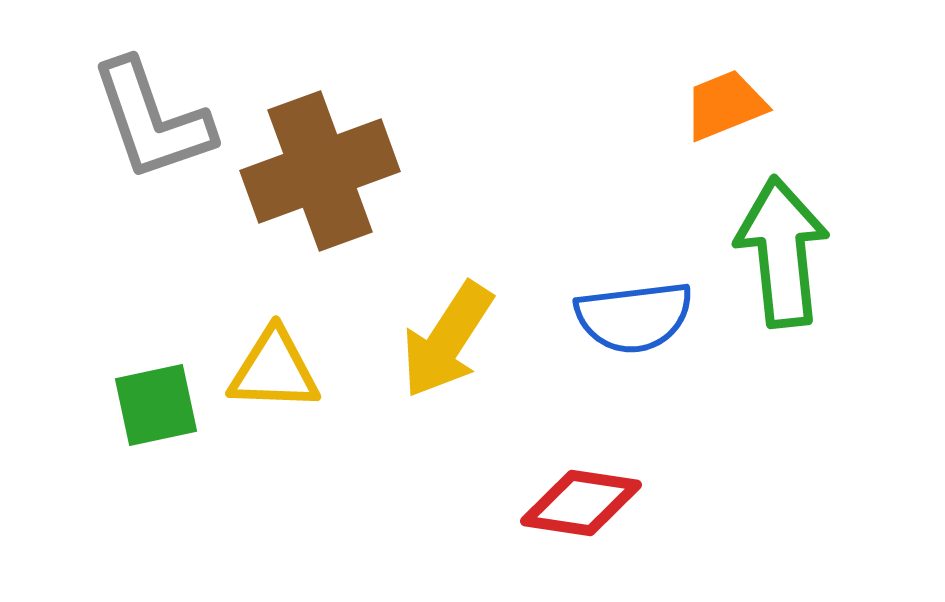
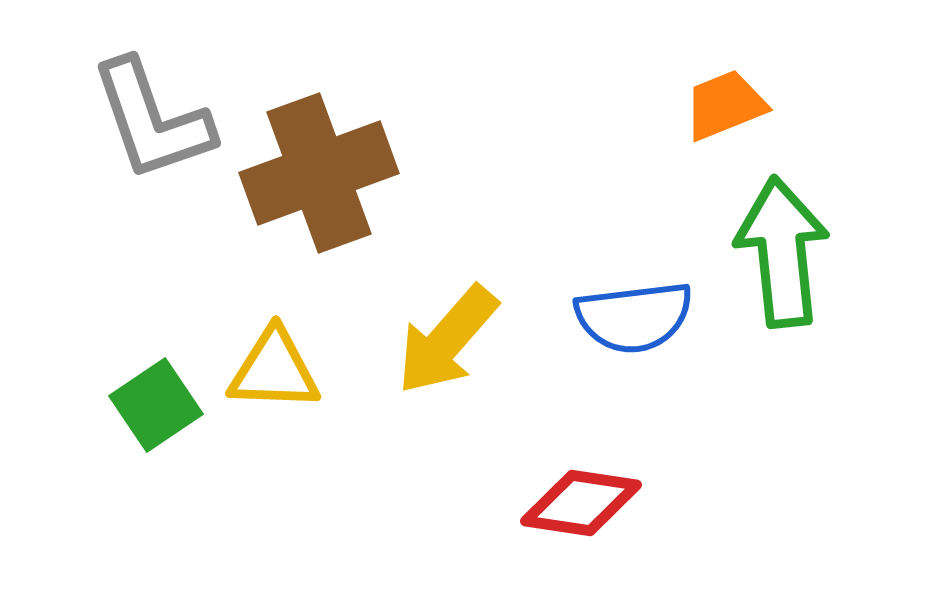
brown cross: moved 1 px left, 2 px down
yellow arrow: rotated 8 degrees clockwise
green square: rotated 22 degrees counterclockwise
